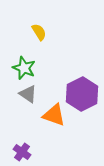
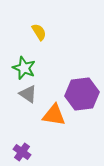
purple hexagon: rotated 20 degrees clockwise
orange triangle: rotated 10 degrees counterclockwise
